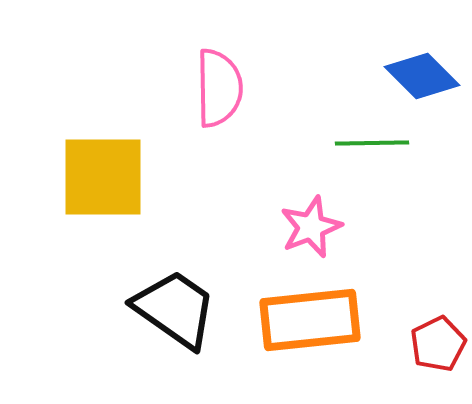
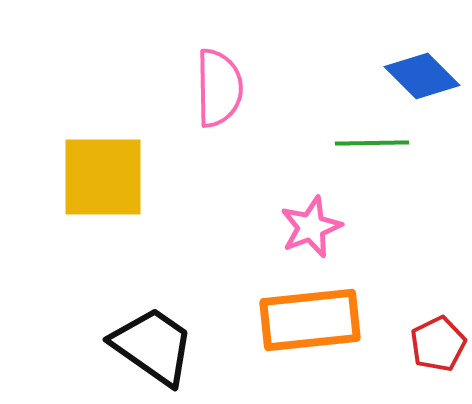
black trapezoid: moved 22 px left, 37 px down
